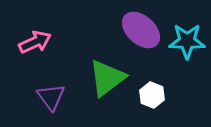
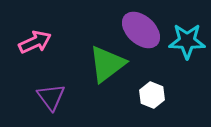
green triangle: moved 14 px up
